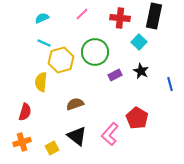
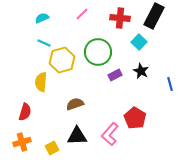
black rectangle: rotated 15 degrees clockwise
green circle: moved 3 px right
yellow hexagon: moved 1 px right
red pentagon: moved 2 px left
black triangle: rotated 40 degrees counterclockwise
